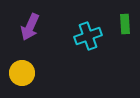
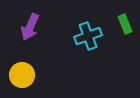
green rectangle: rotated 18 degrees counterclockwise
yellow circle: moved 2 px down
